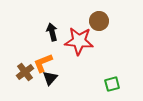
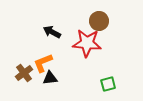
black arrow: rotated 48 degrees counterclockwise
red star: moved 8 px right, 2 px down
brown cross: moved 1 px left, 1 px down
black triangle: rotated 42 degrees clockwise
green square: moved 4 px left
